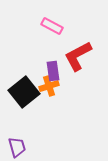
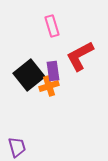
pink rectangle: rotated 45 degrees clockwise
red L-shape: moved 2 px right
black square: moved 5 px right, 17 px up
